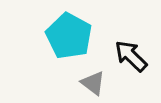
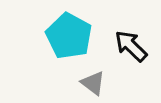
black arrow: moved 10 px up
